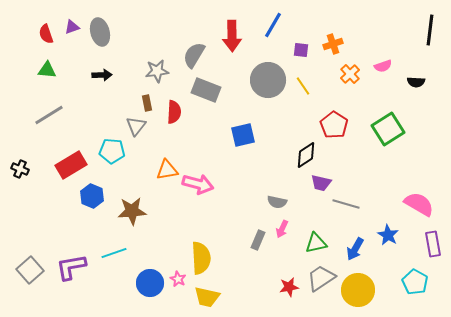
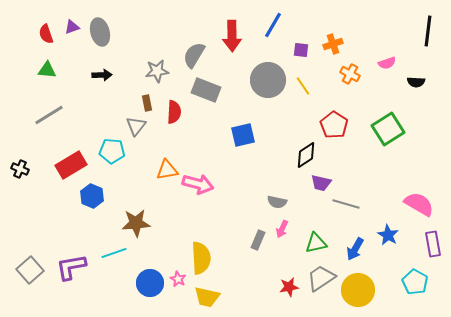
black line at (430, 30): moved 2 px left, 1 px down
pink semicircle at (383, 66): moved 4 px right, 3 px up
orange cross at (350, 74): rotated 18 degrees counterclockwise
brown star at (132, 211): moved 4 px right, 12 px down
